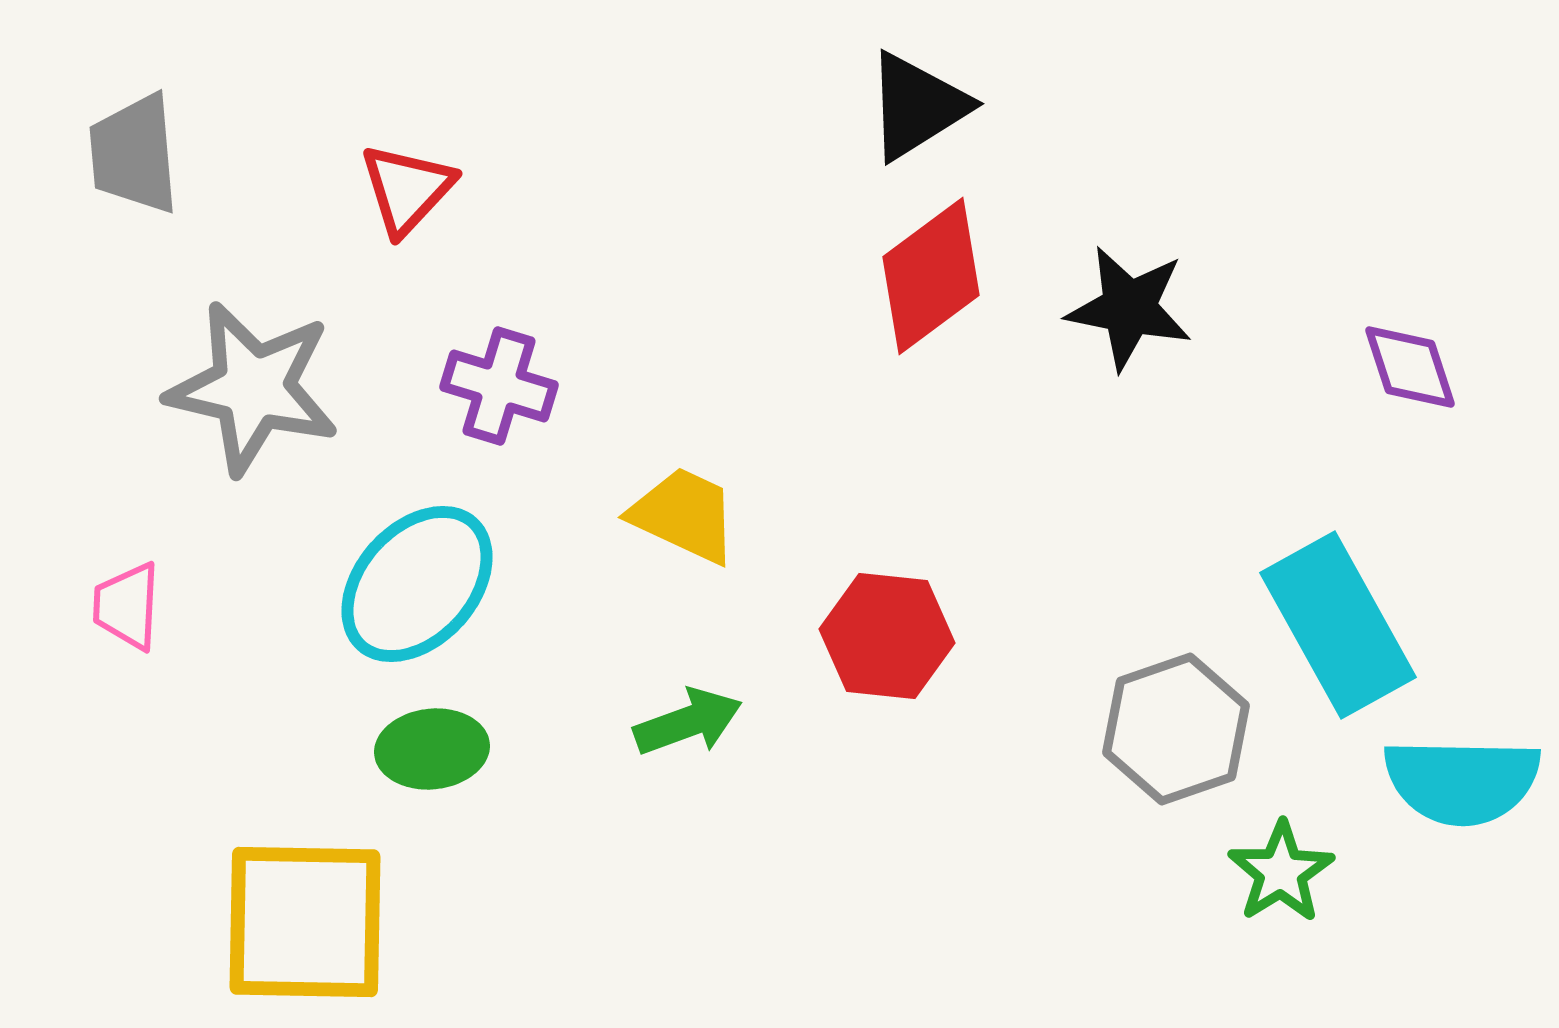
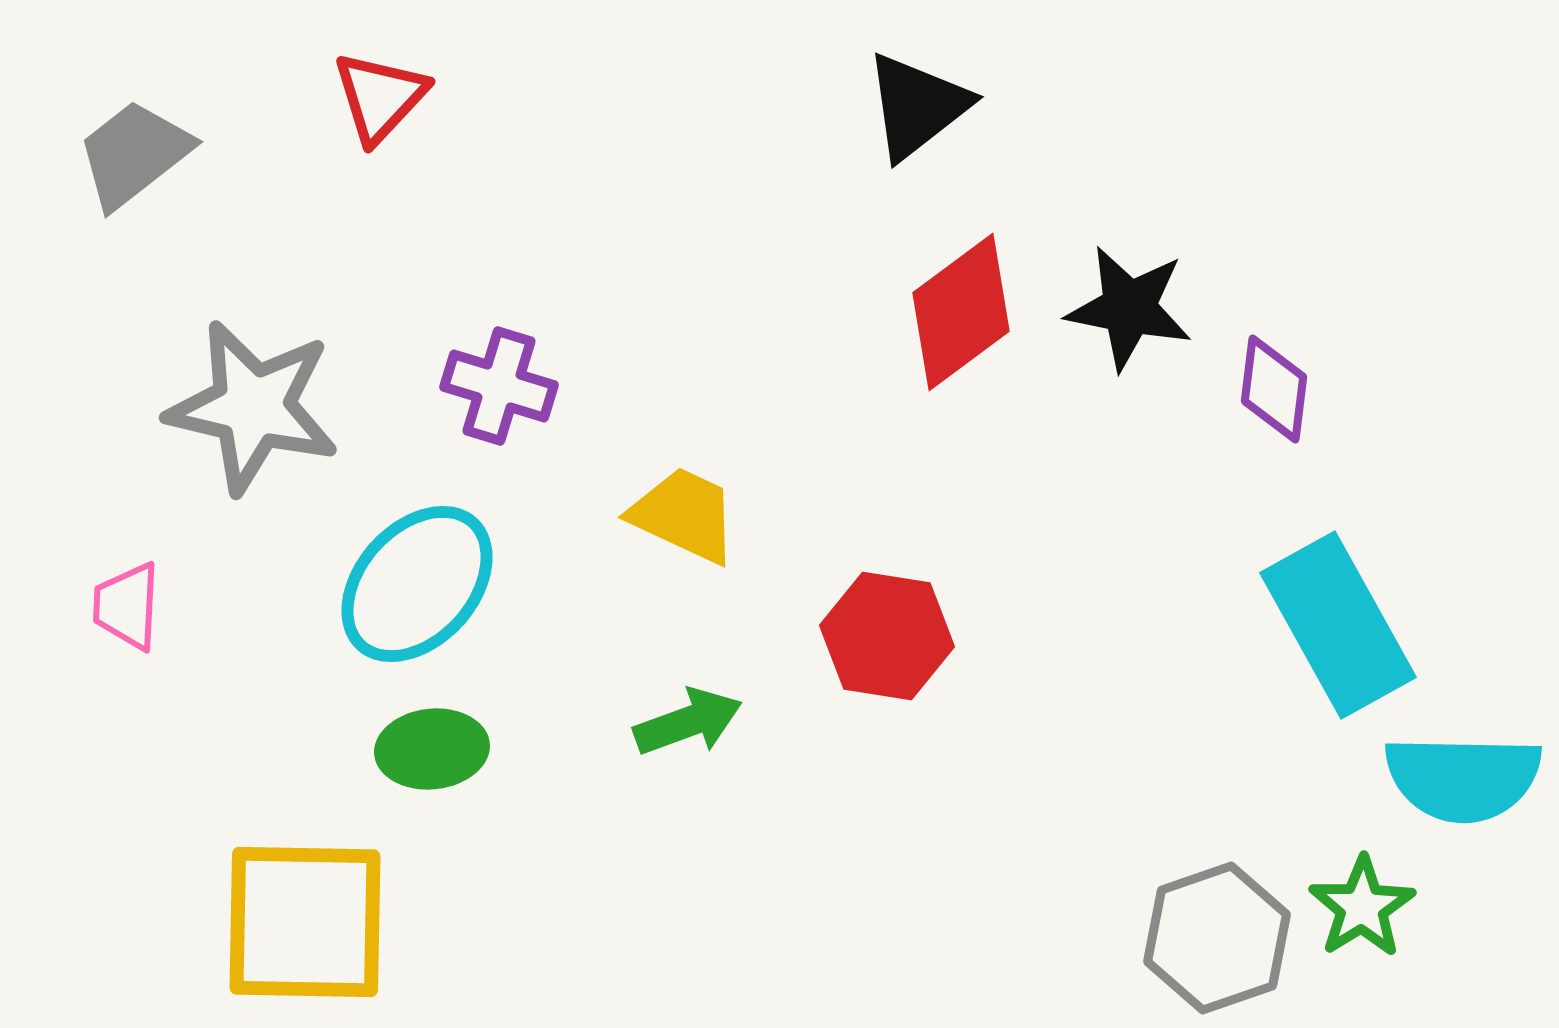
black triangle: rotated 6 degrees counterclockwise
gray trapezoid: rotated 57 degrees clockwise
red triangle: moved 27 px left, 92 px up
red diamond: moved 30 px right, 36 px down
purple diamond: moved 136 px left, 22 px down; rotated 25 degrees clockwise
gray star: moved 19 px down
red hexagon: rotated 3 degrees clockwise
gray hexagon: moved 41 px right, 209 px down
cyan semicircle: moved 1 px right, 3 px up
green star: moved 81 px right, 35 px down
